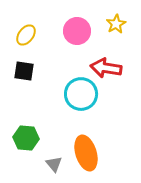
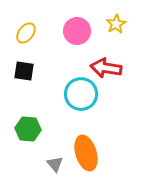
yellow ellipse: moved 2 px up
green hexagon: moved 2 px right, 9 px up
gray triangle: moved 1 px right
